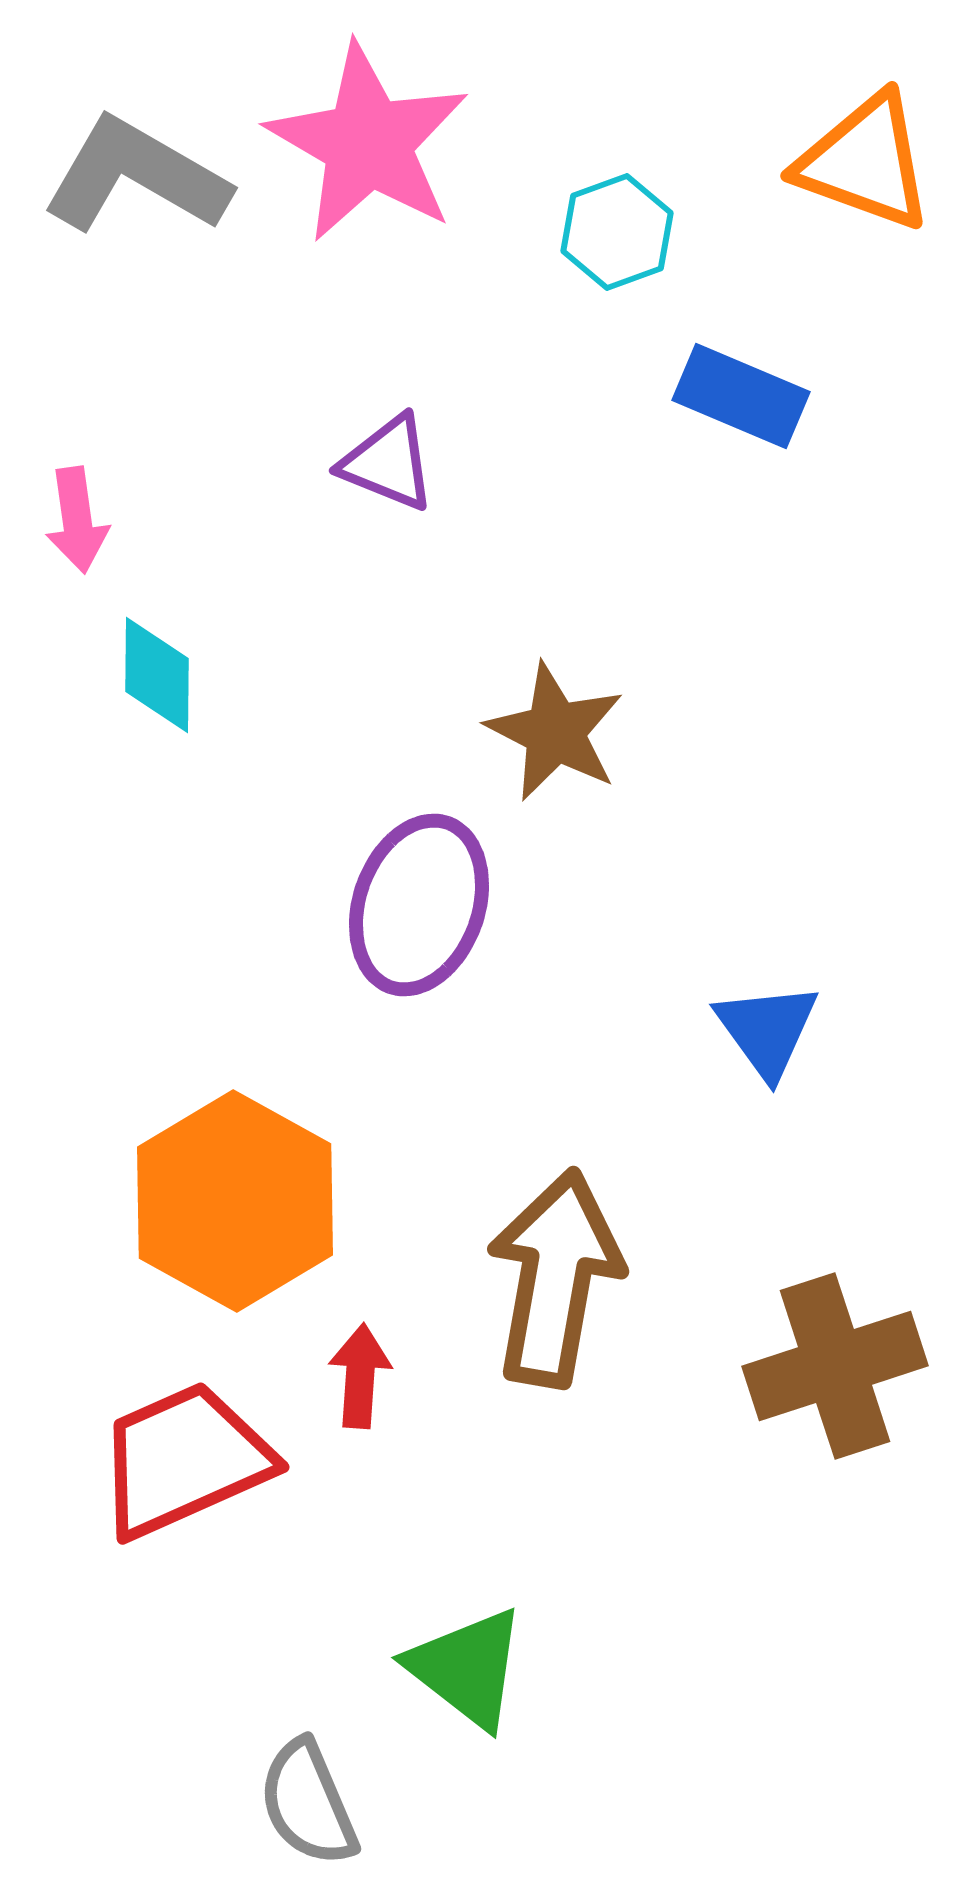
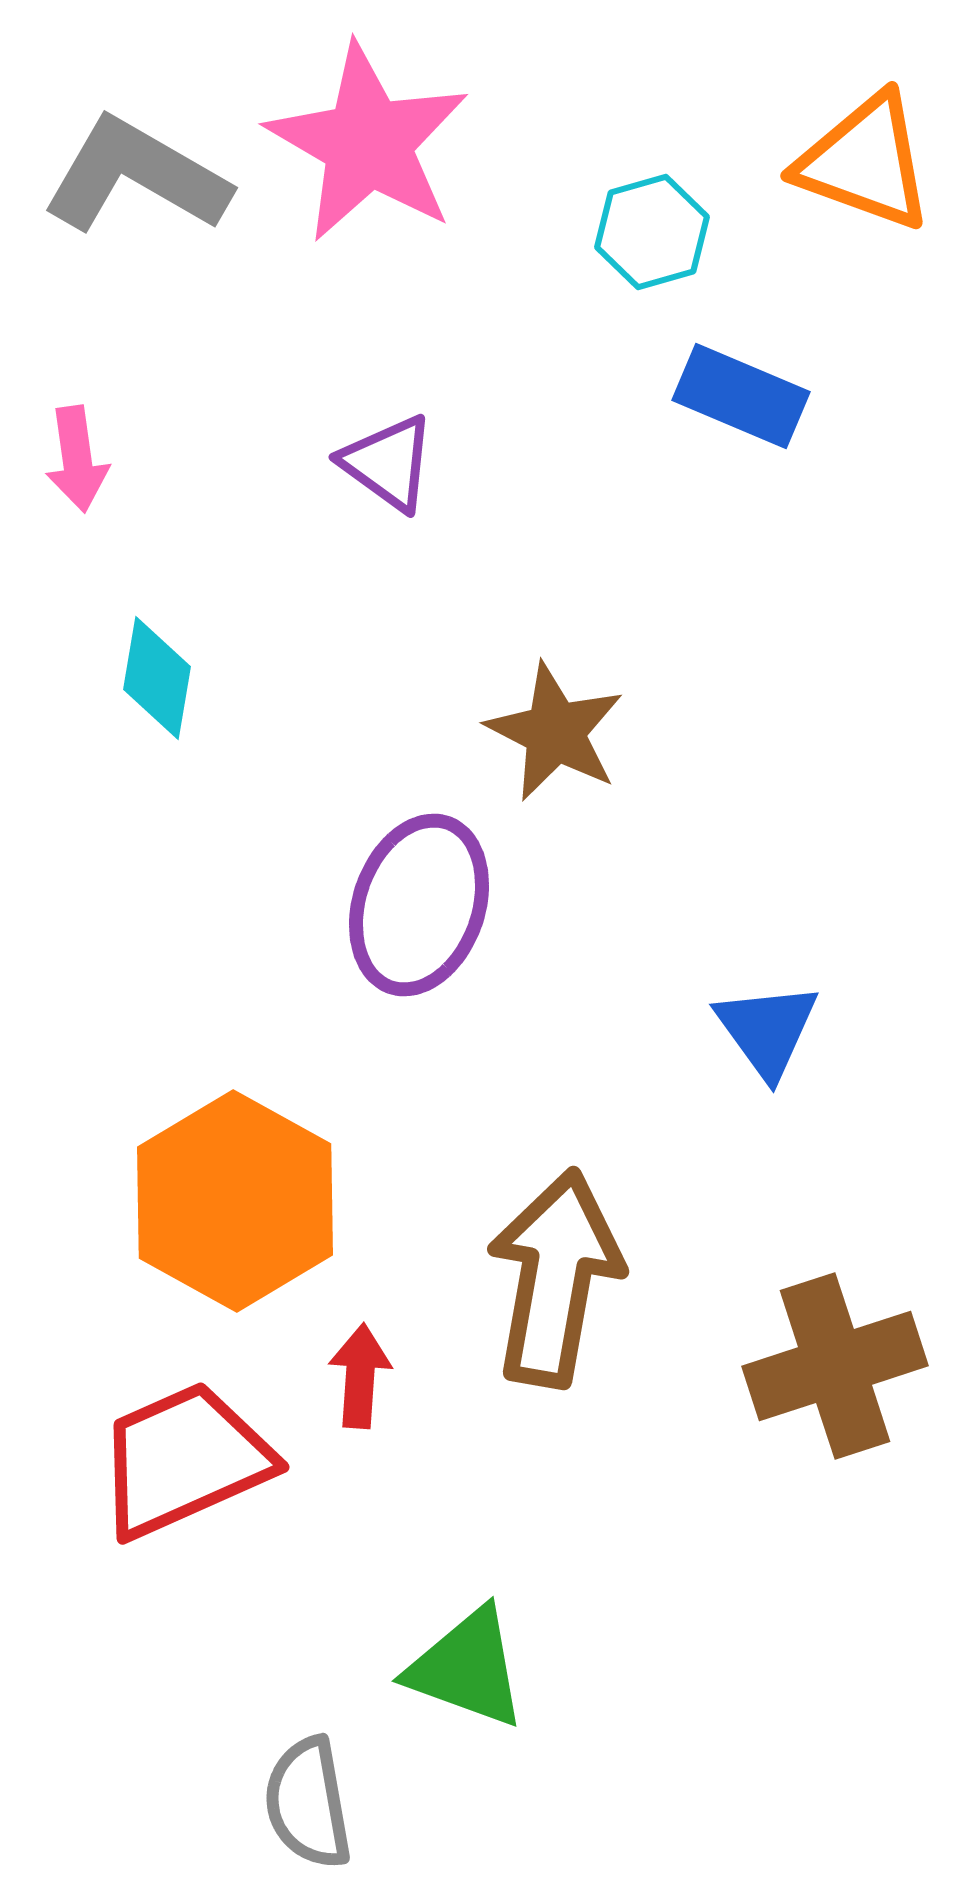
cyan hexagon: moved 35 px right; rotated 4 degrees clockwise
purple triangle: rotated 14 degrees clockwise
pink arrow: moved 61 px up
cyan diamond: moved 3 px down; rotated 9 degrees clockwise
green triangle: rotated 18 degrees counterclockwise
gray semicircle: rotated 13 degrees clockwise
